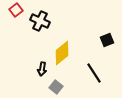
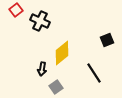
gray square: rotated 16 degrees clockwise
